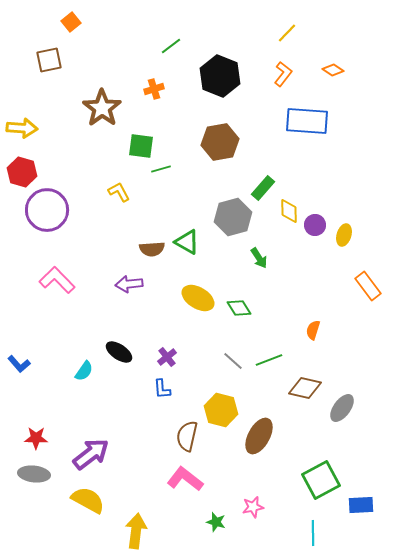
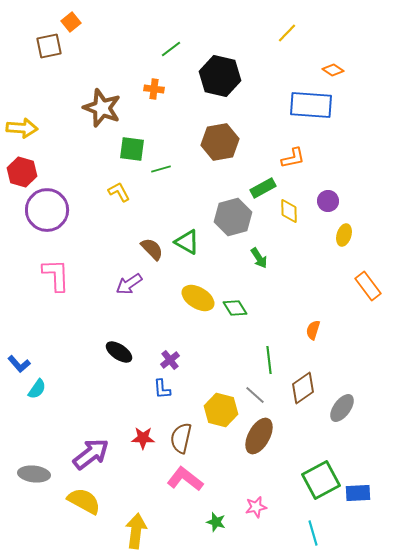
green line at (171, 46): moved 3 px down
brown square at (49, 60): moved 14 px up
orange L-shape at (283, 74): moved 10 px right, 84 px down; rotated 40 degrees clockwise
black hexagon at (220, 76): rotated 9 degrees counterclockwise
orange cross at (154, 89): rotated 24 degrees clockwise
brown star at (102, 108): rotated 15 degrees counterclockwise
blue rectangle at (307, 121): moved 4 px right, 16 px up
green square at (141, 146): moved 9 px left, 3 px down
green rectangle at (263, 188): rotated 20 degrees clockwise
purple circle at (315, 225): moved 13 px right, 24 px up
brown semicircle at (152, 249): rotated 130 degrees counterclockwise
pink L-shape at (57, 280): moved 1 px left, 5 px up; rotated 42 degrees clockwise
purple arrow at (129, 284): rotated 28 degrees counterclockwise
green diamond at (239, 308): moved 4 px left
purple cross at (167, 357): moved 3 px right, 3 px down
green line at (269, 360): rotated 76 degrees counterclockwise
gray line at (233, 361): moved 22 px right, 34 px down
cyan semicircle at (84, 371): moved 47 px left, 18 px down
brown diamond at (305, 388): moved 2 px left; rotated 48 degrees counterclockwise
brown semicircle at (187, 436): moved 6 px left, 2 px down
red star at (36, 438): moved 107 px right
yellow semicircle at (88, 500): moved 4 px left, 1 px down
blue rectangle at (361, 505): moved 3 px left, 12 px up
pink star at (253, 507): moved 3 px right
cyan line at (313, 533): rotated 15 degrees counterclockwise
